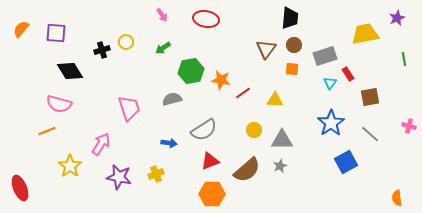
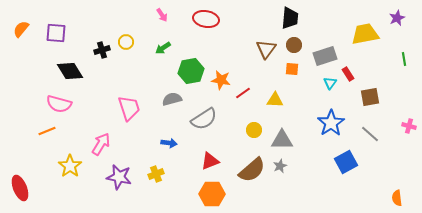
gray semicircle at (204, 130): moved 11 px up
brown semicircle at (247, 170): moved 5 px right
